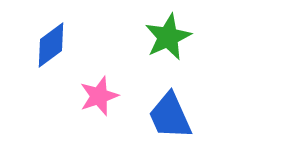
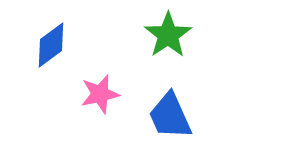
green star: moved 2 px up; rotated 9 degrees counterclockwise
pink star: moved 1 px right, 2 px up; rotated 6 degrees clockwise
